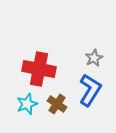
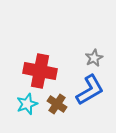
red cross: moved 1 px right, 2 px down
blue L-shape: rotated 28 degrees clockwise
